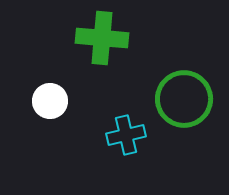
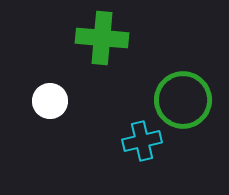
green circle: moved 1 px left, 1 px down
cyan cross: moved 16 px right, 6 px down
